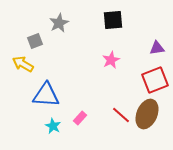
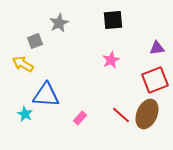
cyan star: moved 28 px left, 12 px up
